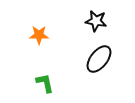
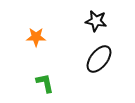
orange star: moved 3 px left, 2 px down
